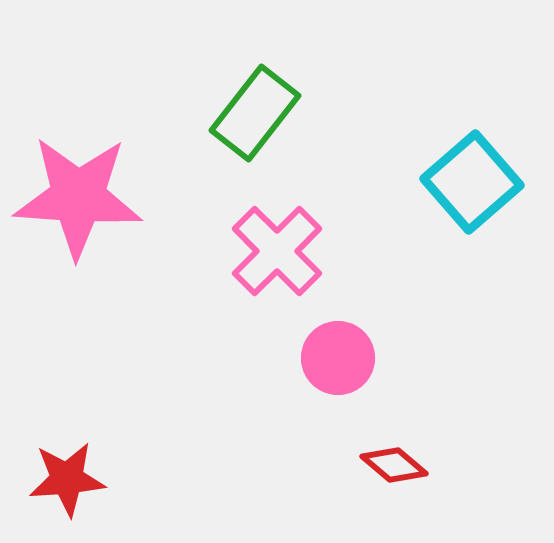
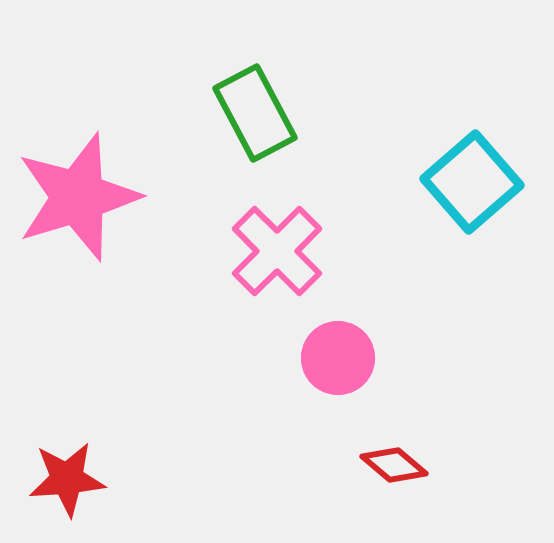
green rectangle: rotated 66 degrees counterclockwise
pink star: rotated 21 degrees counterclockwise
